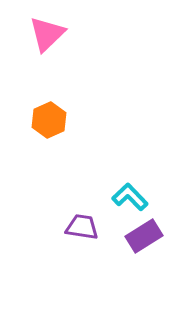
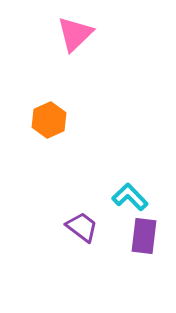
pink triangle: moved 28 px right
purple trapezoid: rotated 28 degrees clockwise
purple rectangle: rotated 51 degrees counterclockwise
